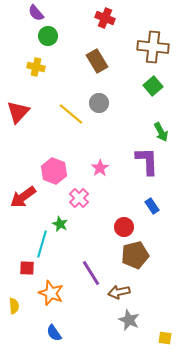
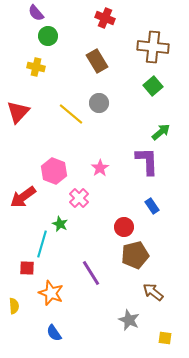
green arrow: rotated 102 degrees counterclockwise
brown arrow: moved 34 px right; rotated 50 degrees clockwise
